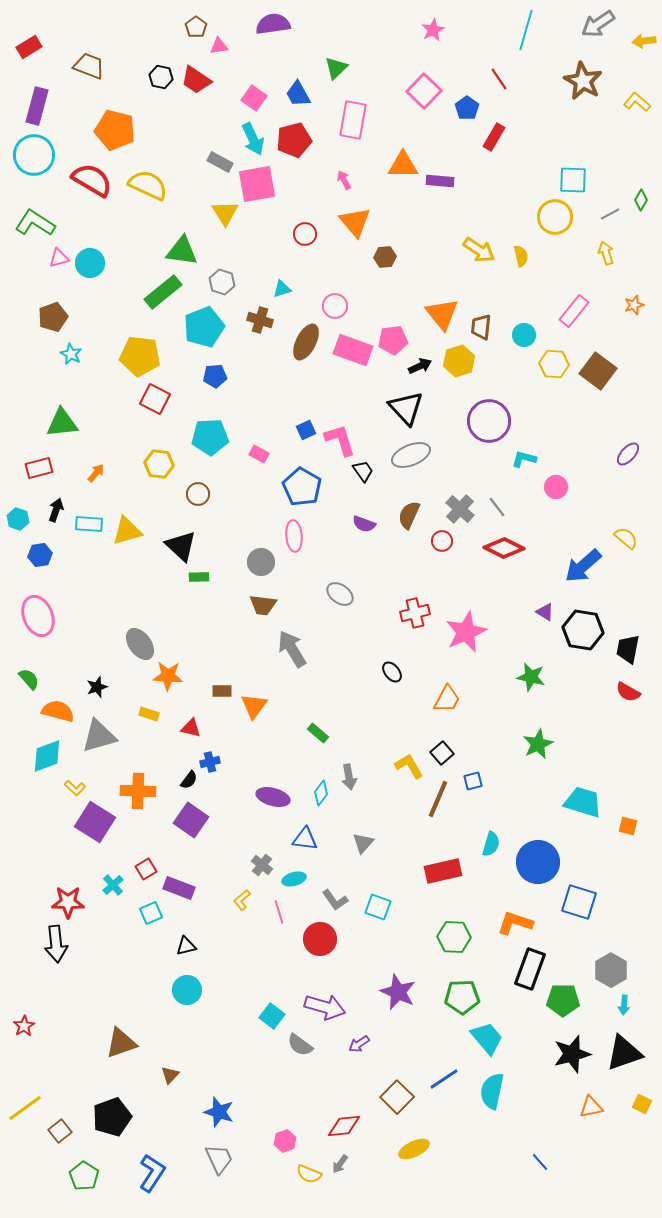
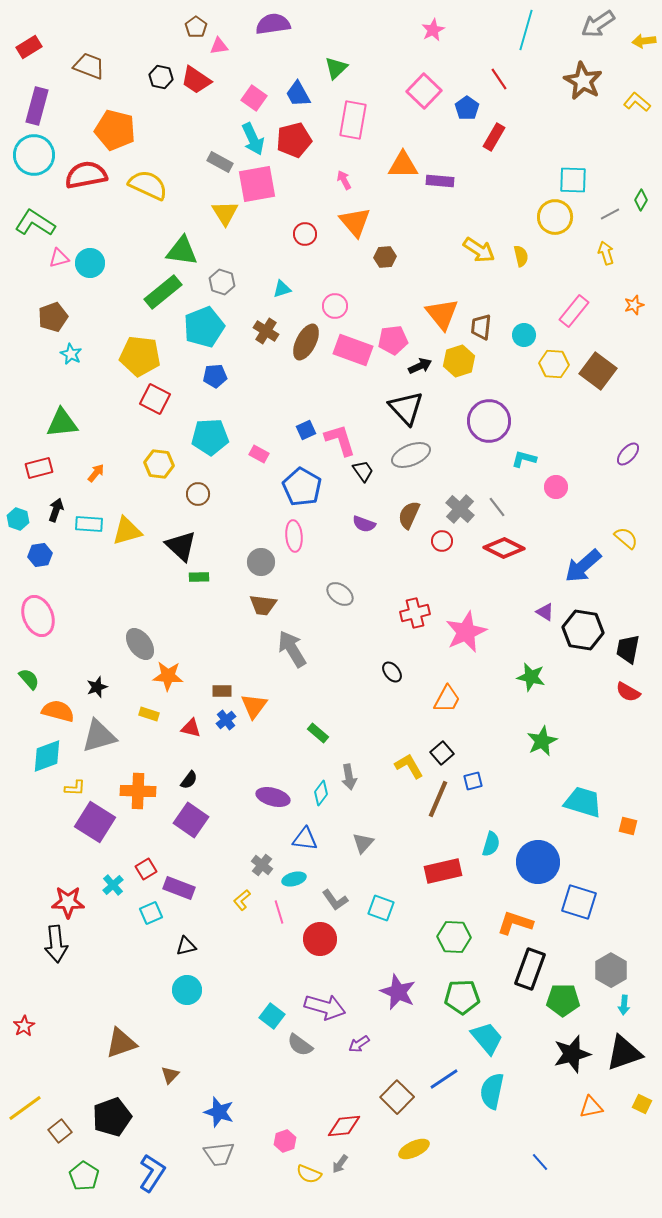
red semicircle at (92, 180): moved 6 px left, 5 px up; rotated 42 degrees counterclockwise
brown cross at (260, 320): moved 6 px right, 11 px down; rotated 15 degrees clockwise
green star at (538, 744): moved 4 px right, 3 px up
blue cross at (210, 762): moved 16 px right, 42 px up; rotated 24 degrees counterclockwise
yellow L-shape at (75, 788): rotated 40 degrees counterclockwise
cyan square at (378, 907): moved 3 px right, 1 px down
gray trapezoid at (219, 1159): moved 5 px up; rotated 108 degrees clockwise
